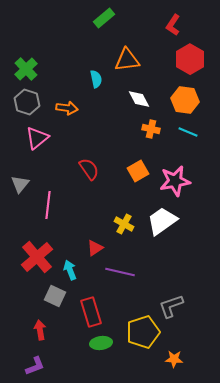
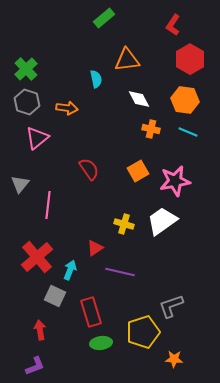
yellow cross: rotated 12 degrees counterclockwise
cyan arrow: rotated 42 degrees clockwise
